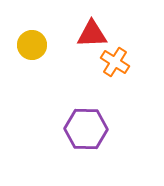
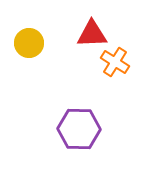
yellow circle: moved 3 px left, 2 px up
purple hexagon: moved 7 px left
